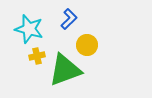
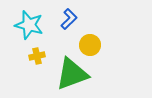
cyan star: moved 4 px up
yellow circle: moved 3 px right
green triangle: moved 7 px right, 4 px down
